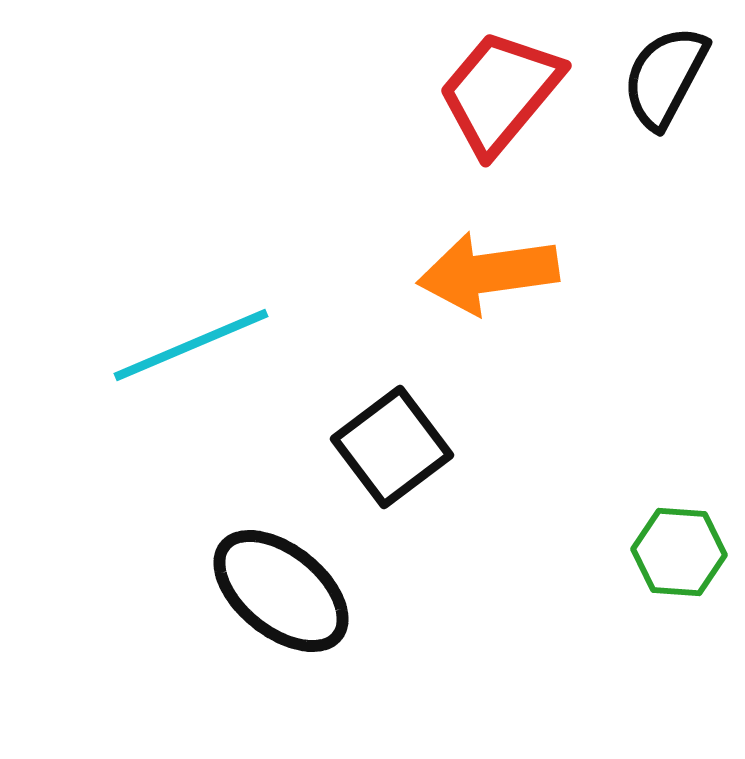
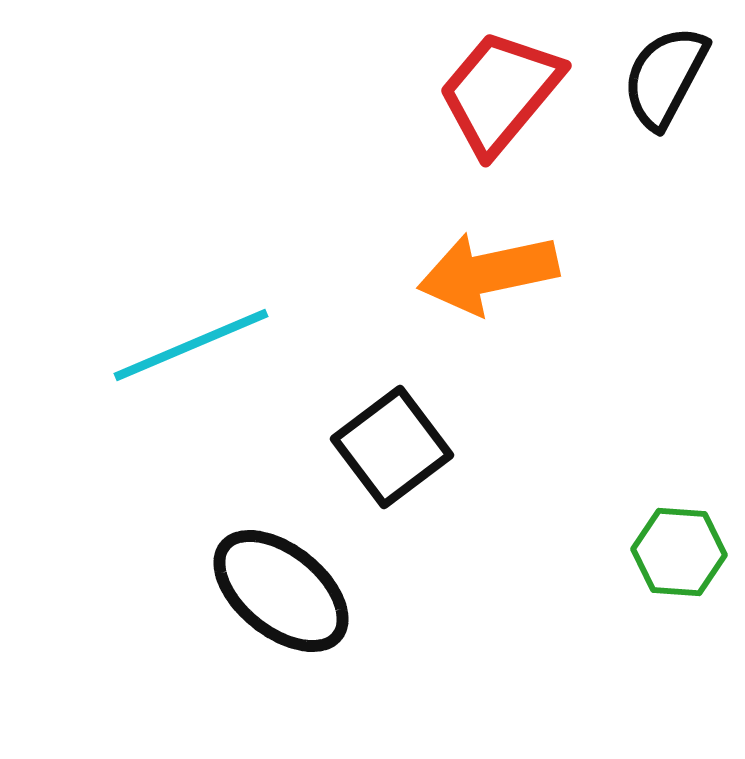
orange arrow: rotated 4 degrees counterclockwise
